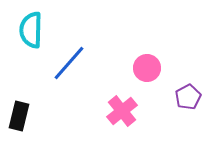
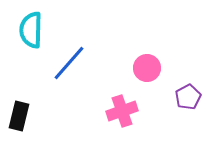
pink cross: rotated 20 degrees clockwise
